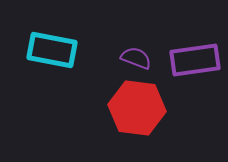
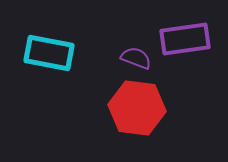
cyan rectangle: moved 3 px left, 3 px down
purple rectangle: moved 10 px left, 21 px up
